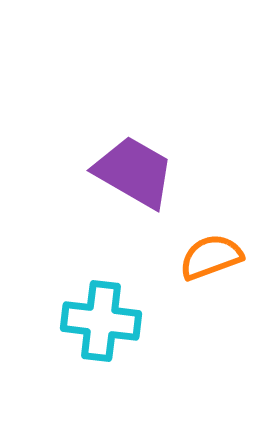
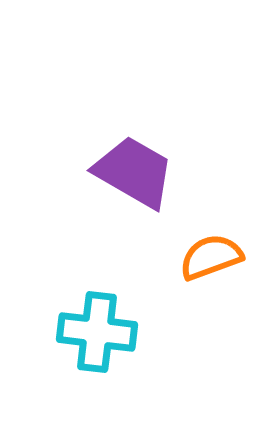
cyan cross: moved 4 px left, 11 px down
